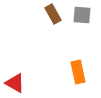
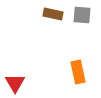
brown rectangle: rotated 48 degrees counterclockwise
red triangle: rotated 30 degrees clockwise
